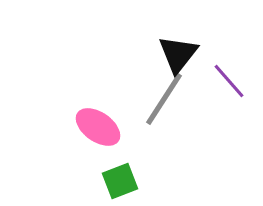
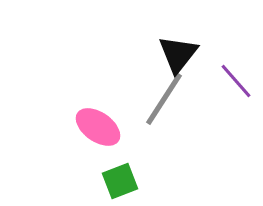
purple line: moved 7 px right
